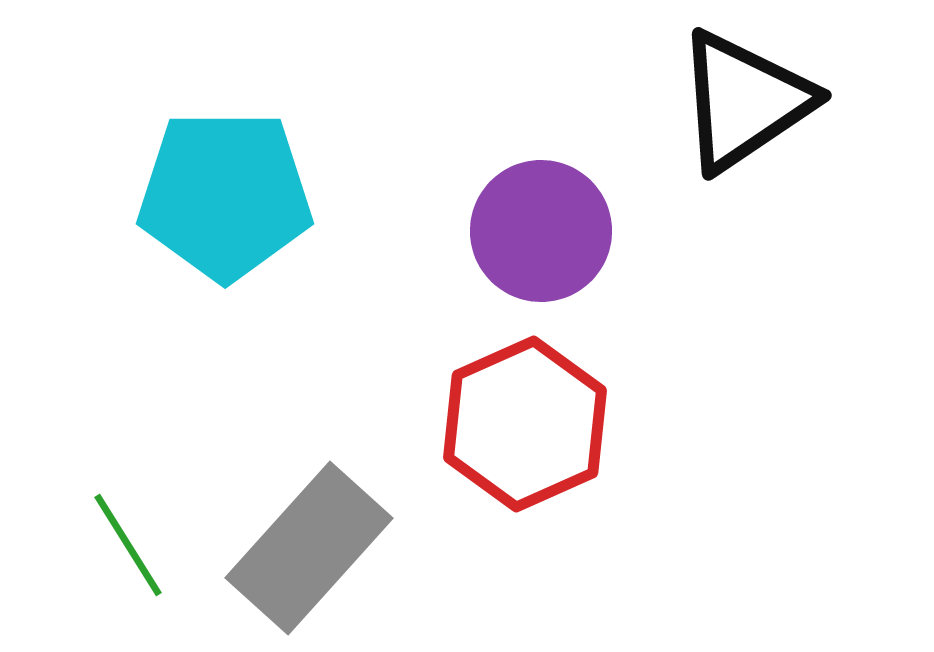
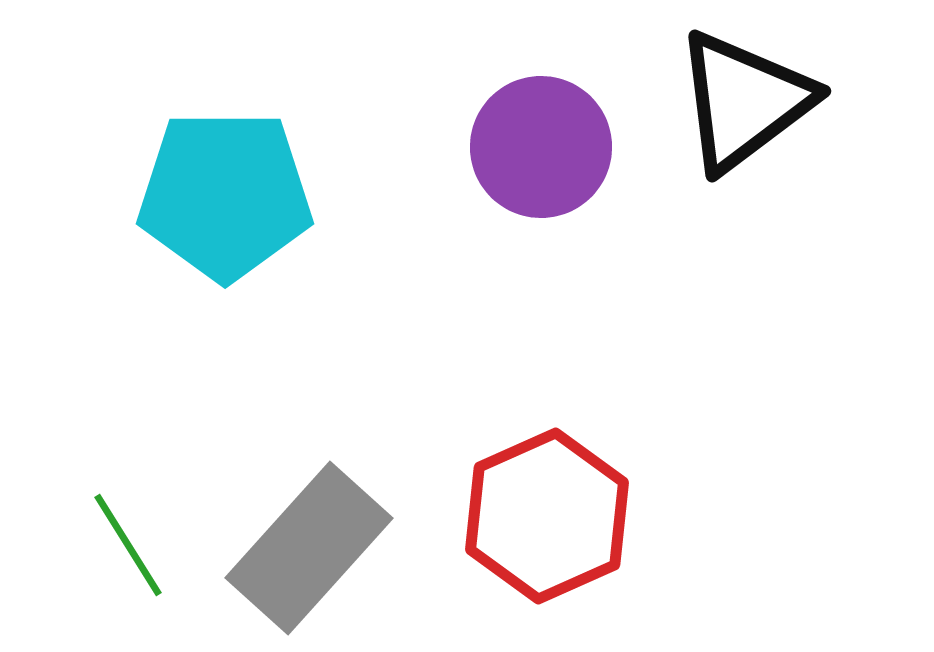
black triangle: rotated 3 degrees counterclockwise
purple circle: moved 84 px up
red hexagon: moved 22 px right, 92 px down
